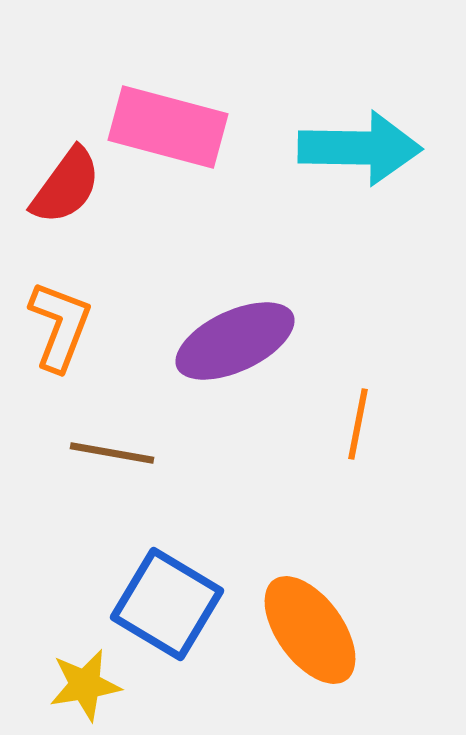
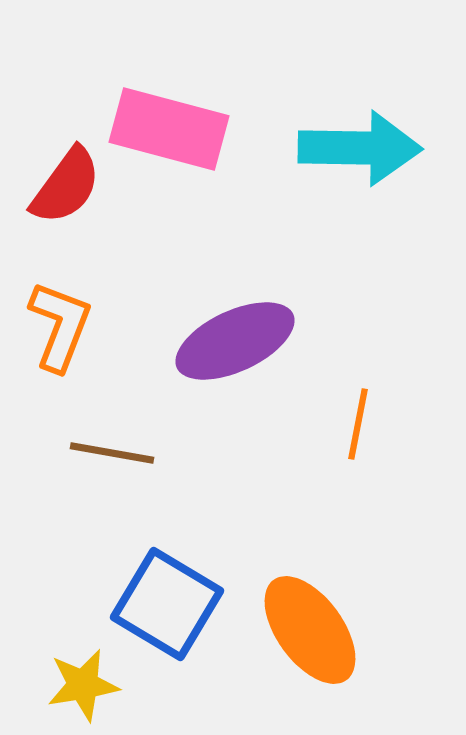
pink rectangle: moved 1 px right, 2 px down
yellow star: moved 2 px left
